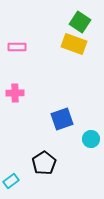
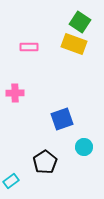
pink rectangle: moved 12 px right
cyan circle: moved 7 px left, 8 px down
black pentagon: moved 1 px right, 1 px up
